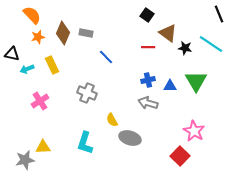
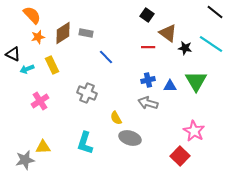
black line: moved 4 px left, 2 px up; rotated 30 degrees counterclockwise
brown diamond: rotated 35 degrees clockwise
black triangle: moved 1 px right; rotated 14 degrees clockwise
yellow semicircle: moved 4 px right, 2 px up
